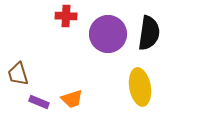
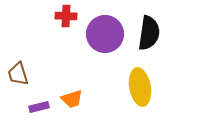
purple circle: moved 3 px left
purple rectangle: moved 5 px down; rotated 36 degrees counterclockwise
